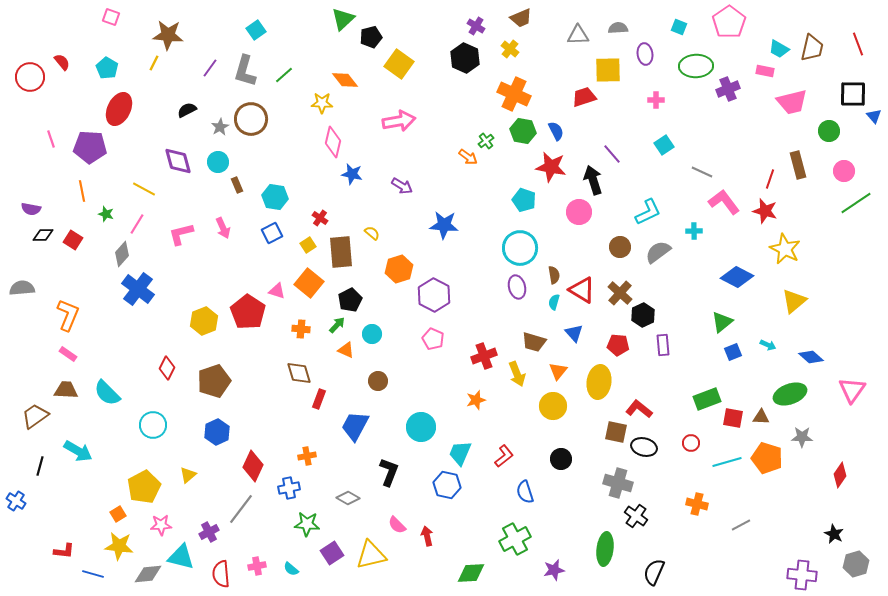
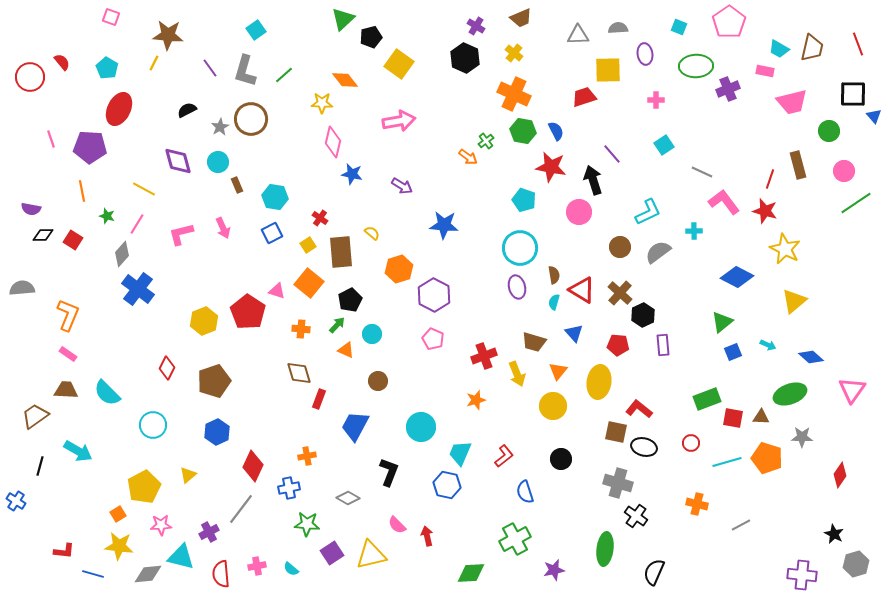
yellow cross at (510, 49): moved 4 px right, 4 px down
purple line at (210, 68): rotated 72 degrees counterclockwise
green star at (106, 214): moved 1 px right, 2 px down
